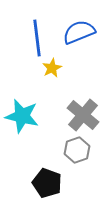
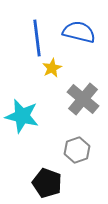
blue semicircle: rotated 36 degrees clockwise
gray cross: moved 16 px up
